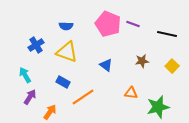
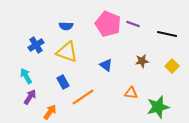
cyan arrow: moved 1 px right, 1 px down
blue rectangle: rotated 32 degrees clockwise
